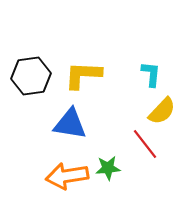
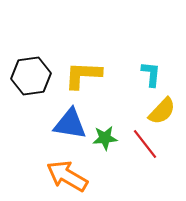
green star: moved 3 px left, 30 px up
orange arrow: rotated 39 degrees clockwise
